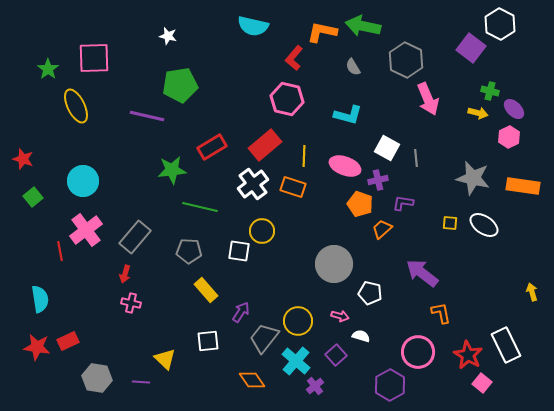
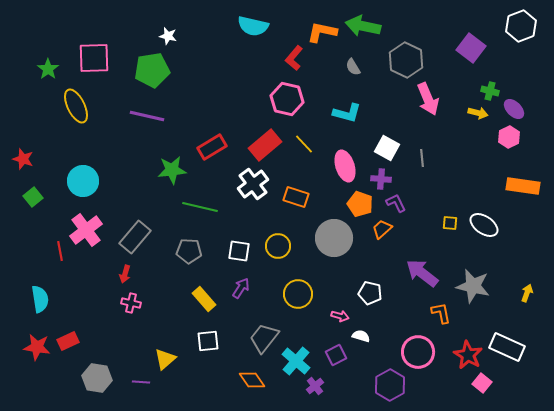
white hexagon at (500, 24): moved 21 px right, 2 px down; rotated 12 degrees clockwise
green pentagon at (180, 85): moved 28 px left, 15 px up
cyan L-shape at (348, 115): moved 1 px left, 2 px up
yellow line at (304, 156): moved 12 px up; rotated 45 degrees counterclockwise
gray line at (416, 158): moved 6 px right
pink ellipse at (345, 166): rotated 52 degrees clockwise
gray star at (473, 178): moved 108 px down
purple cross at (378, 180): moved 3 px right, 1 px up; rotated 18 degrees clockwise
orange rectangle at (293, 187): moved 3 px right, 10 px down
purple L-shape at (403, 203): moved 7 px left; rotated 55 degrees clockwise
yellow circle at (262, 231): moved 16 px right, 15 px down
gray circle at (334, 264): moved 26 px up
yellow rectangle at (206, 290): moved 2 px left, 9 px down
yellow arrow at (532, 292): moved 5 px left, 1 px down; rotated 36 degrees clockwise
purple arrow at (241, 312): moved 24 px up
yellow circle at (298, 321): moved 27 px up
white rectangle at (506, 345): moved 1 px right, 2 px down; rotated 40 degrees counterclockwise
purple square at (336, 355): rotated 15 degrees clockwise
yellow triangle at (165, 359): rotated 35 degrees clockwise
